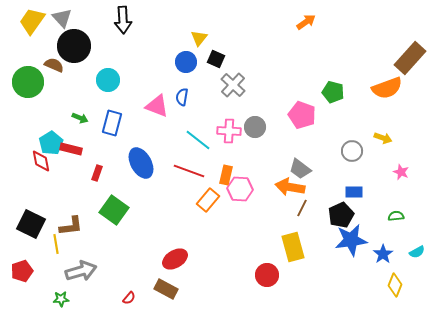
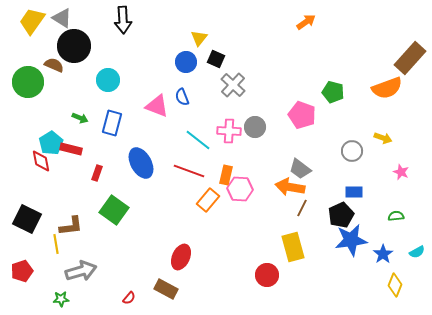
gray triangle at (62, 18): rotated 15 degrees counterclockwise
blue semicircle at (182, 97): rotated 30 degrees counterclockwise
black square at (31, 224): moved 4 px left, 5 px up
red ellipse at (175, 259): moved 6 px right, 2 px up; rotated 35 degrees counterclockwise
